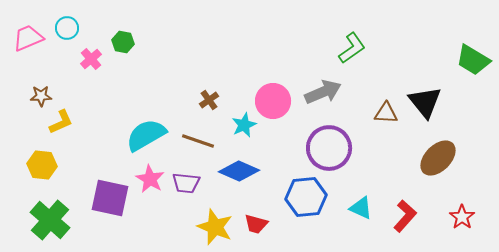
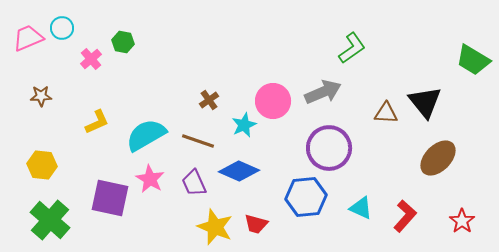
cyan circle: moved 5 px left
yellow L-shape: moved 36 px right
purple trapezoid: moved 8 px right; rotated 60 degrees clockwise
red star: moved 4 px down
